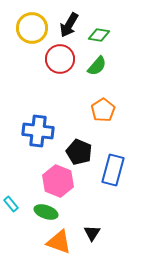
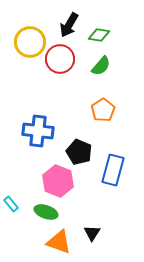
yellow circle: moved 2 px left, 14 px down
green semicircle: moved 4 px right
